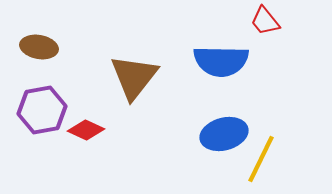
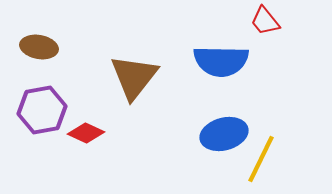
red diamond: moved 3 px down
